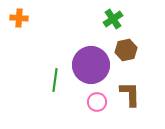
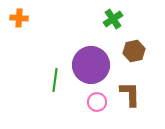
brown hexagon: moved 8 px right, 1 px down
